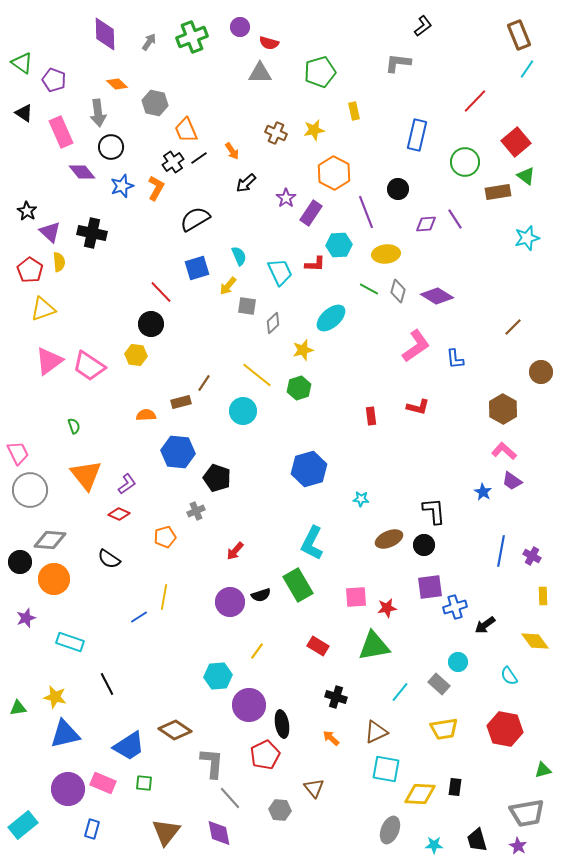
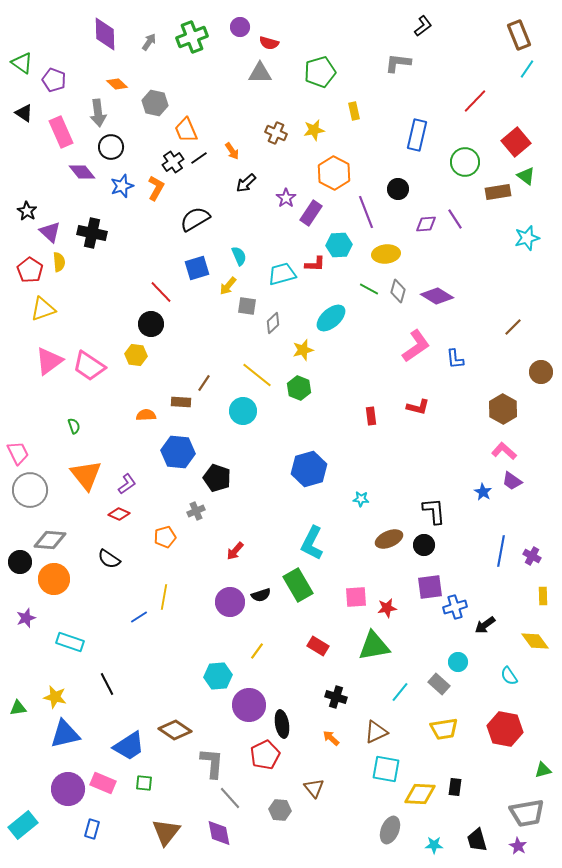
cyan trapezoid at (280, 272): moved 2 px right, 2 px down; rotated 80 degrees counterclockwise
green hexagon at (299, 388): rotated 20 degrees counterclockwise
brown rectangle at (181, 402): rotated 18 degrees clockwise
